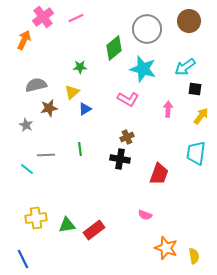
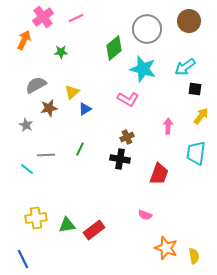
green star: moved 19 px left, 15 px up
gray semicircle: rotated 15 degrees counterclockwise
pink arrow: moved 17 px down
green line: rotated 32 degrees clockwise
